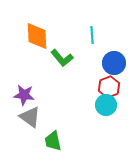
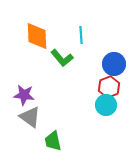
cyan line: moved 11 px left
blue circle: moved 1 px down
